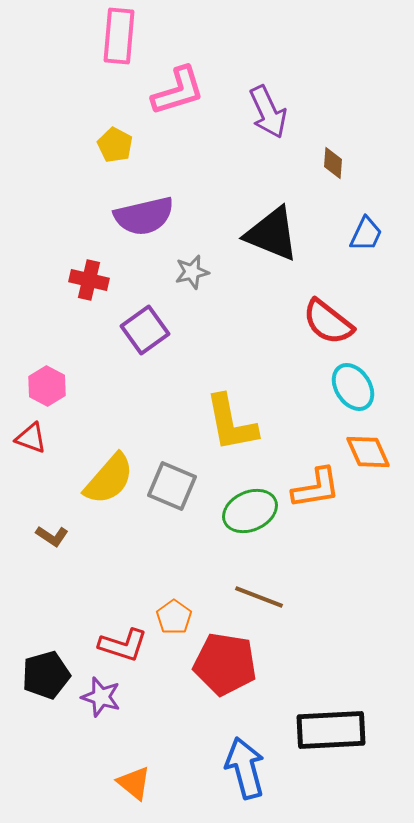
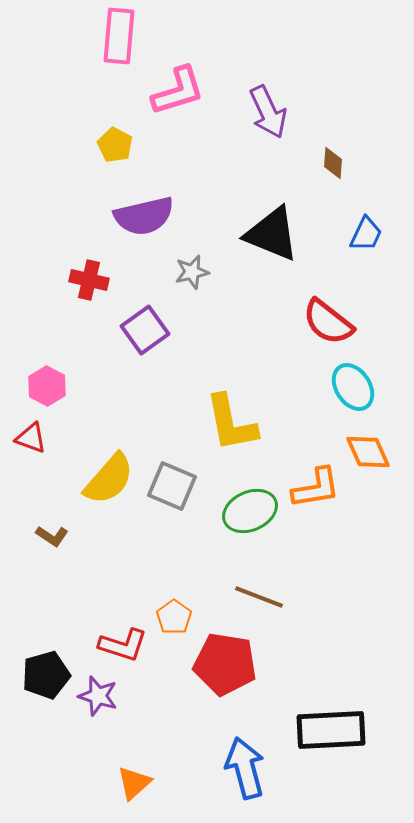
purple star: moved 3 px left, 1 px up
orange triangle: rotated 39 degrees clockwise
